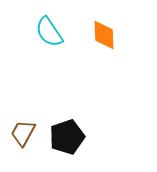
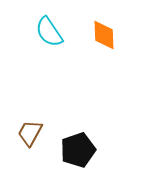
brown trapezoid: moved 7 px right
black pentagon: moved 11 px right, 13 px down
